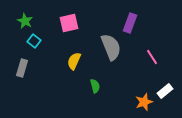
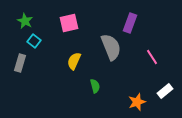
gray rectangle: moved 2 px left, 5 px up
orange star: moved 7 px left
